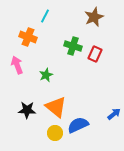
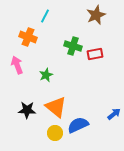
brown star: moved 2 px right, 2 px up
red rectangle: rotated 56 degrees clockwise
